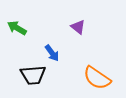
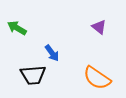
purple triangle: moved 21 px right
